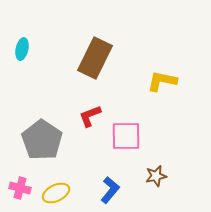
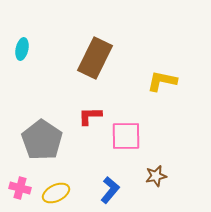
red L-shape: rotated 20 degrees clockwise
